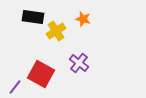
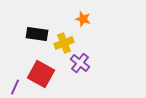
black rectangle: moved 4 px right, 17 px down
yellow cross: moved 8 px right, 12 px down; rotated 12 degrees clockwise
purple cross: moved 1 px right
purple line: rotated 14 degrees counterclockwise
